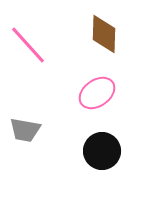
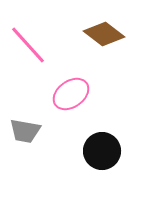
brown diamond: rotated 54 degrees counterclockwise
pink ellipse: moved 26 px left, 1 px down
gray trapezoid: moved 1 px down
